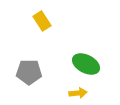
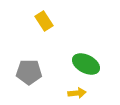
yellow rectangle: moved 2 px right
yellow arrow: moved 1 px left
